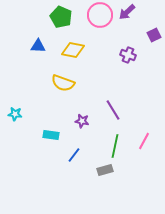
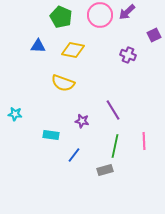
pink line: rotated 30 degrees counterclockwise
